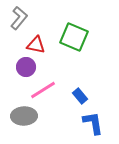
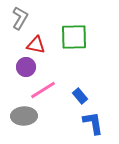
gray L-shape: moved 1 px right; rotated 10 degrees counterclockwise
green square: rotated 24 degrees counterclockwise
